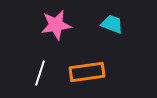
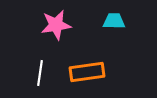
cyan trapezoid: moved 2 px right, 3 px up; rotated 20 degrees counterclockwise
white line: rotated 10 degrees counterclockwise
